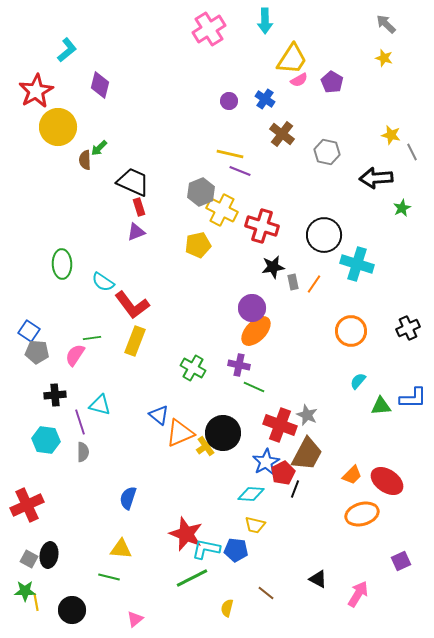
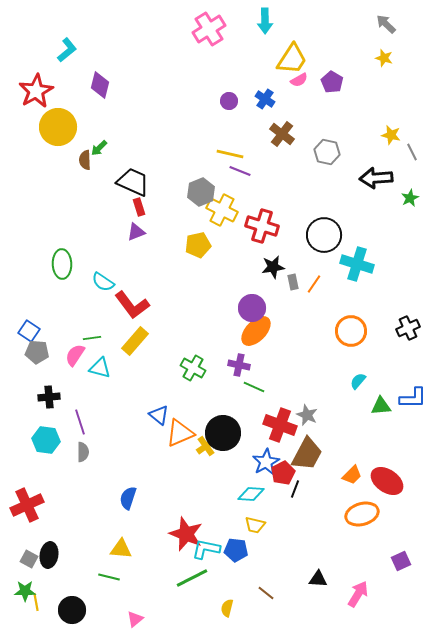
green star at (402, 208): moved 8 px right, 10 px up
yellow rectangle at (135, 341): rotated 20 degrees clockwise
black cross at (55, 395): moved 6 px left, 2 px down
cyan triangle at (100, 405): moved 37 px up
black triangle at (318, 579): rotated 24 degrees counterclockwise
